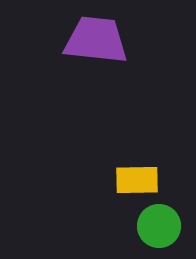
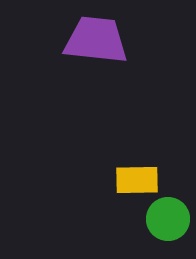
green circle: moved 9 px right, 7 px up
